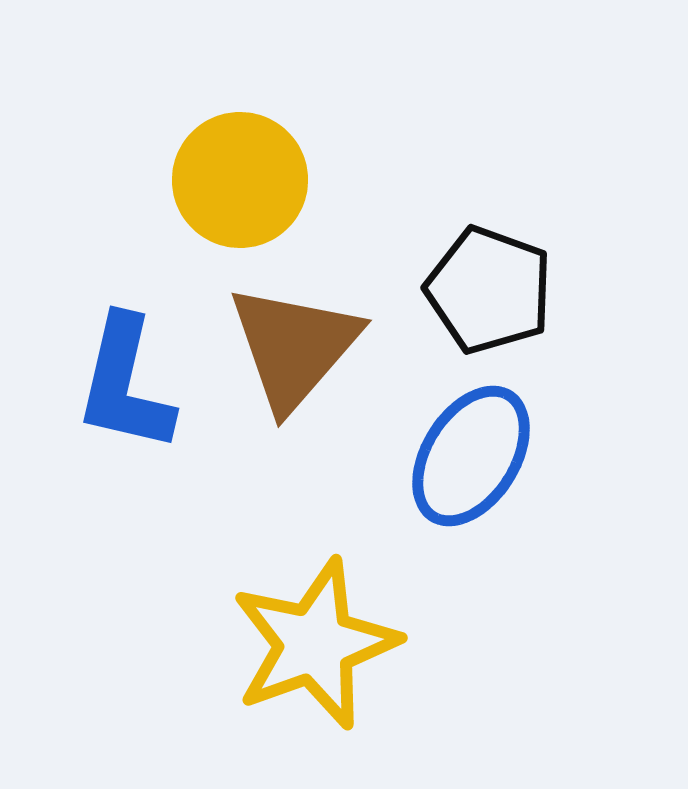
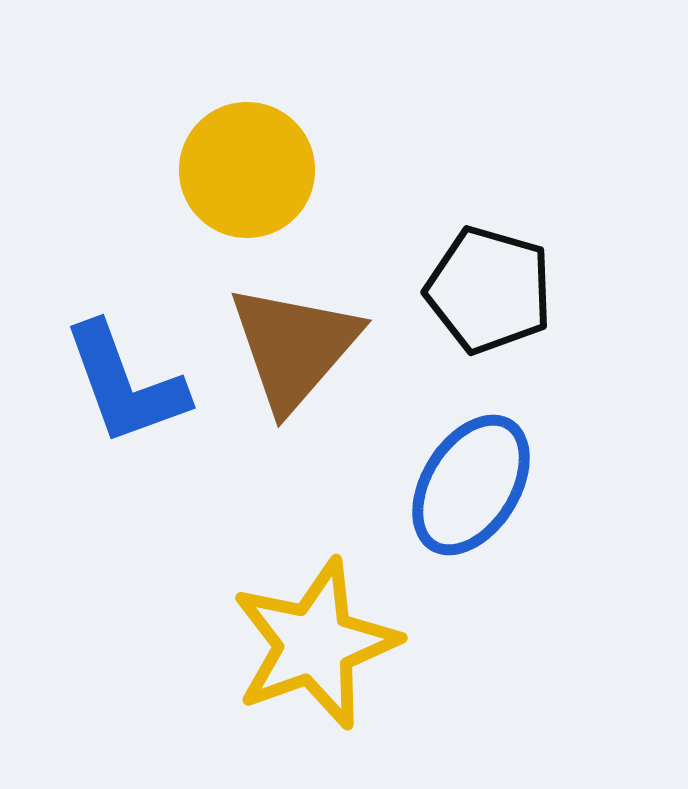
yellow circle: moved 7 px right, 10 px up
black pentagon: rotated 4 degrees counterclockwise
blue L-shape: rotated 33 degrees counterclockwise
blue ellipse: moved 29 px down
